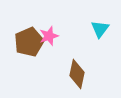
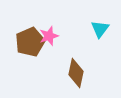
brown pentagon: moved 1 px right
brown diamond: moved 1 px left, 1 px up
